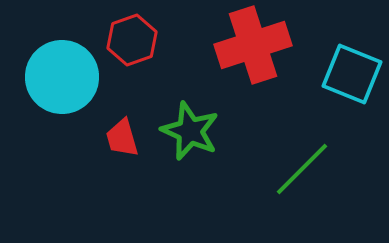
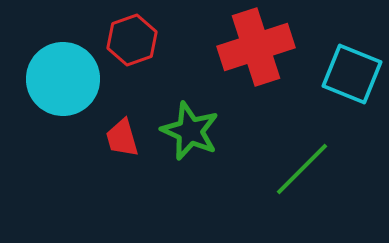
red cross: moved 3 px right, 2 px down
cyan circle: moved 1 px right, 2 px down
